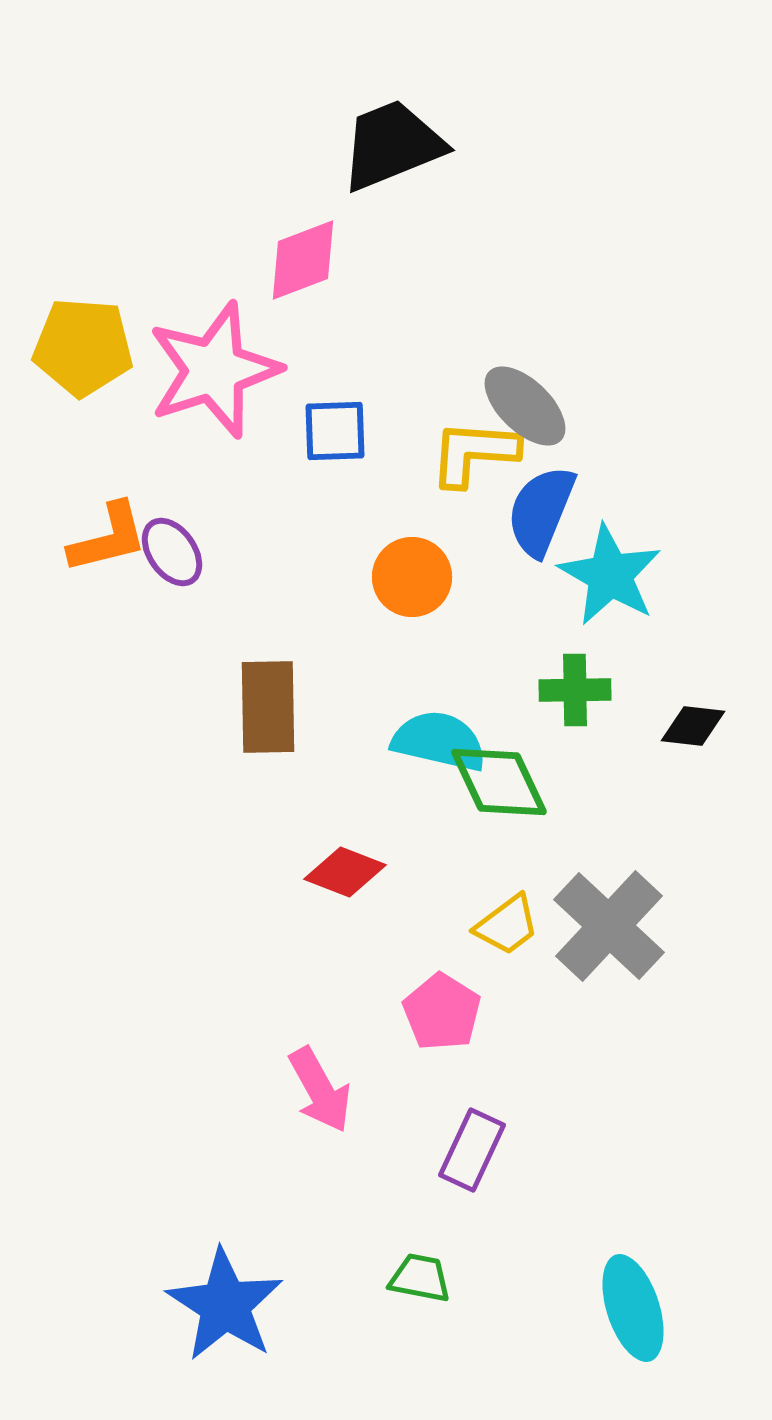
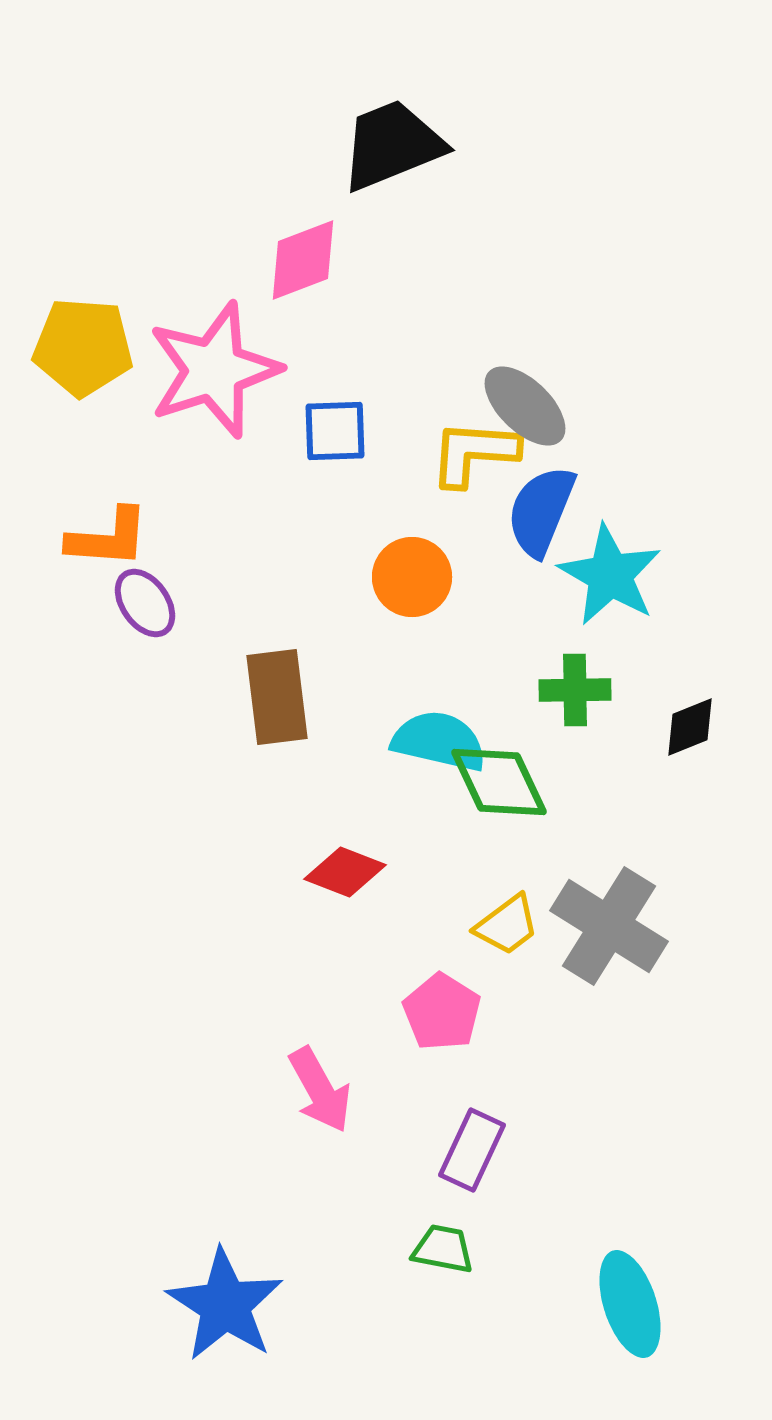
orange L-shape: rotated 18 degrees clockwise
purple ellipse: moved 27 px left, 51 px down
brown rectangle: moved 9 px right, 10 px up; rotated 6 degrees counterclockwise
black diamond: moved 3 px left, 1 px down; rotated 28 degrees counterclockwise
gray cross: rotated 11 degrees counterclockwise
green trapezoid: moved 23 px right, 29 px up
cyan ellipse: moved 3 px left, 4 px up
